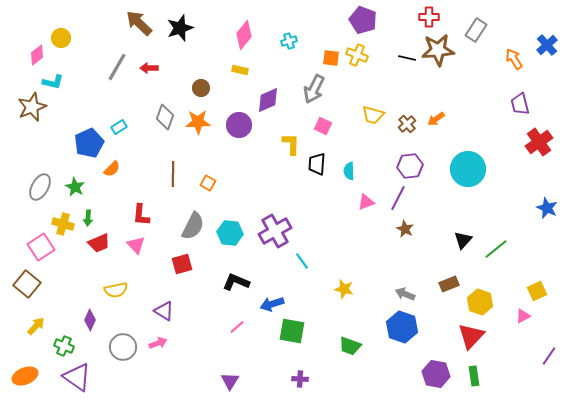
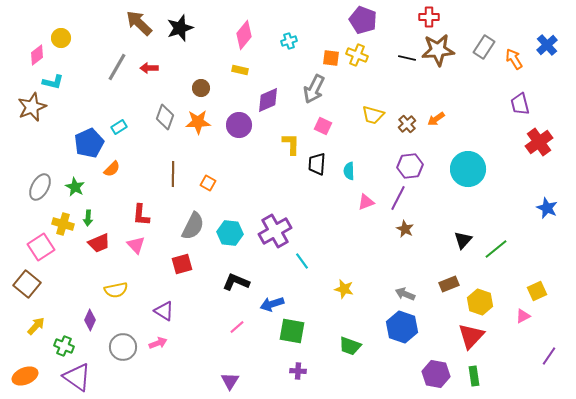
gray rectangle at (476, 30): moved 8 px right, 17 px down
purple cross at (300, 379): moved 2 px left, 8 px up
